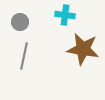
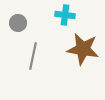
gray circle: moved 2 px left, 1 px down
gray line: moved 9 px right
